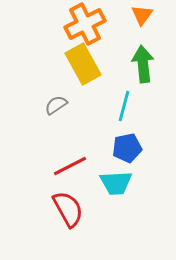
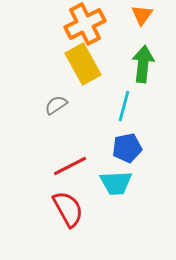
green arrow: rotated 12 degrees clockwise
